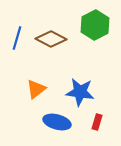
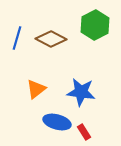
blue star: moved 1 px right
red rectangle: moved 13 px left, 10 px down; rotated 49 degrees counterclockwise
